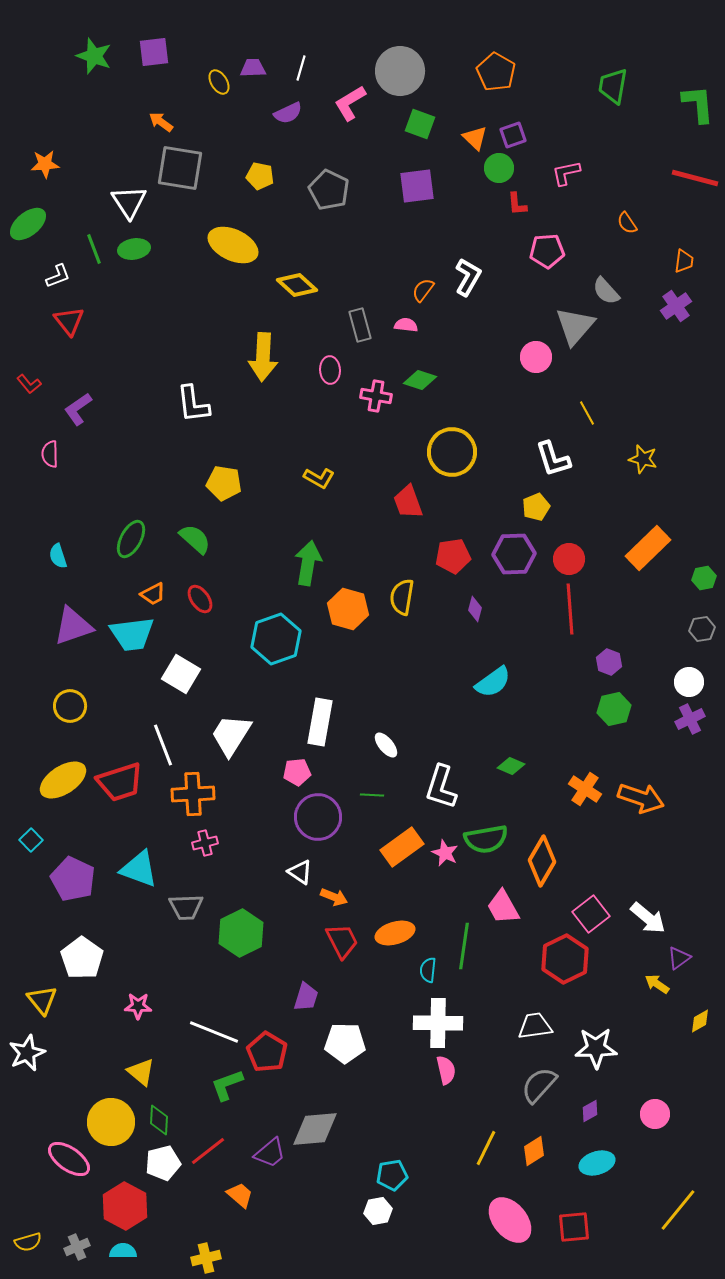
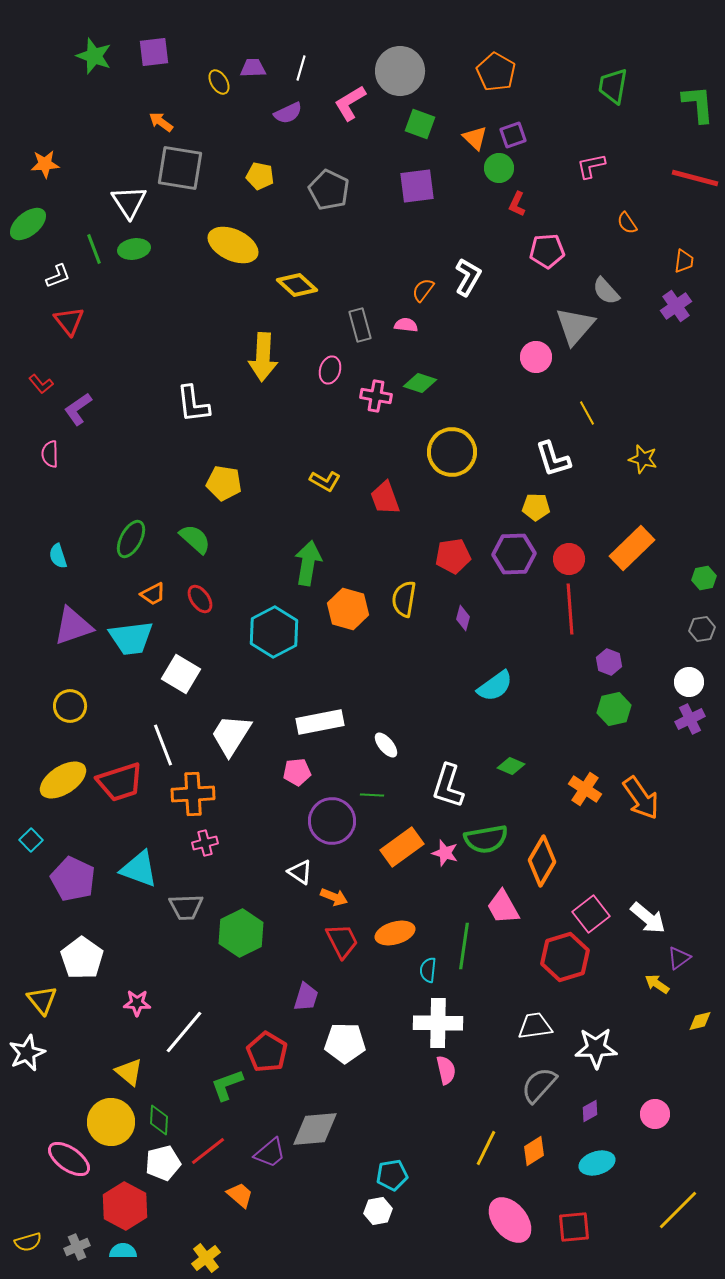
pink L-shape at (566, 173): moved 25 px right, 7 px up
red L-shape at (517, 204): rotated 30 degrees clockwise
pink ellipse at (330, 370): rotated 20 degrees clockwise
green diamond at (420, 380): moved 3 px down
red L-shape at (29, 384): moved 12 px right
yellow L-shape at (319, 478): moved 6 px right, 3 px down
red trapezoid at (408, 502): moved 23 px left, 4 px up
yellow pentagon at (536, 507): rotated 24 degrees clockwise
orange rectangle at (648, 548): moved 16 px left
yellow semicircle at (402, 597): moved 2 px right, 2 px down
purple diamond at (475, 609): moved 12 px left, 9 px down
cyan trapezoid at (132, 634): moved 1 px left, 4 px down
cyan hexagon at (276, 639): moved 2 px left, 7 px up; rotated 9 degrees counterclockwise
cyan semicircle at (493, 682): moved 2 px right, 4 px down
white rectangle at (320, 722): rotated 69 degrees clockwise
white L-shape at (441, 787): moved 7 px right, 1 px up
orange arrow at (641, 798): rotated 36 degrees clockwise
purple circle at (318, 817): moved 14 px right, 4 px down
pink star at (445, 853): rotated 8 degrees counterclockwise
red hexagon at (565, 959): moved 2 px up; rotated 9 degrees clockwise
pink star at (138, 1006): moved 1 px left, 3 px up
yellow diamond at (700, 1021): rotated 15 degrees clockwise
white line at (214, 1032): moved 30 px left; rotated 72 degrees counterclockwise
yellow triangle at (141, 1072): moved 12 px left
yellow line at (678, 1210): rotated 6 degrees clockwise
yellow cross at (206, 1258): rotated 24 degrees counterclockwise
